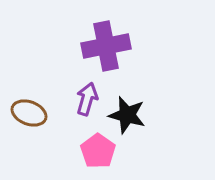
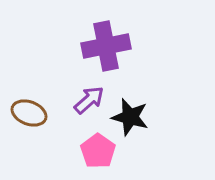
purple arrow: moved 2 px right, 1 px down; rotated 32 degrees clockwise
black star: moved 3 px right, 2 px down
